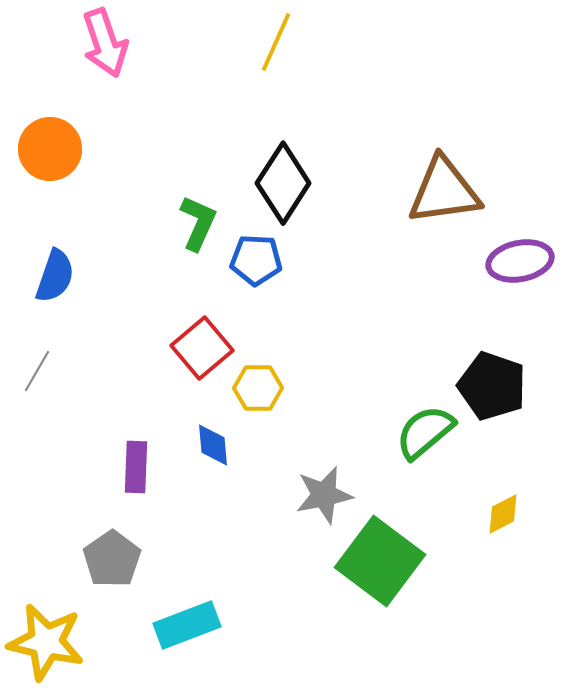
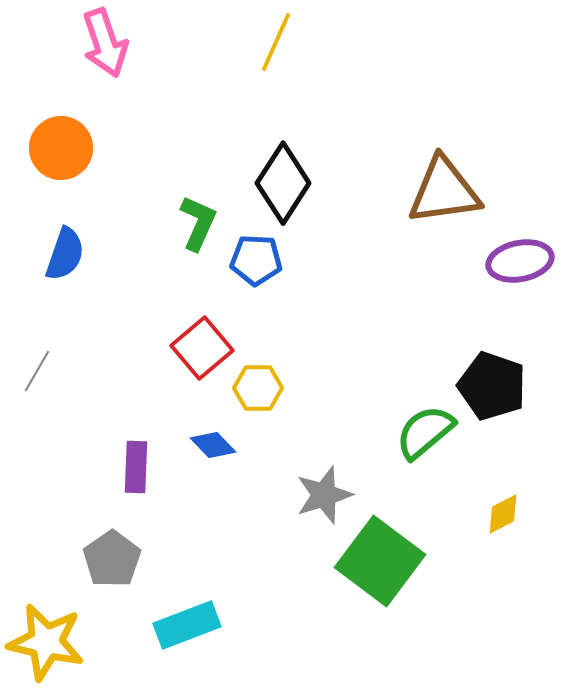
orange circle: moved 11 px right, 1 px up
blue semicircle: moved 10 px right, 22 px up
blue diamond: rotated 39 degrees counterclockwise
gray star: rotated 6 degrees counterclockwise
